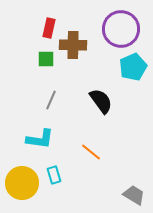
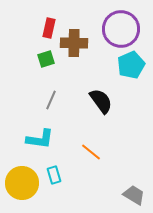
brown cross: moved 1 px right, 2 px up
green square: rotated 18 degrees counterclockwise
cyan pentagon: moved 2 px left, 2 px up
